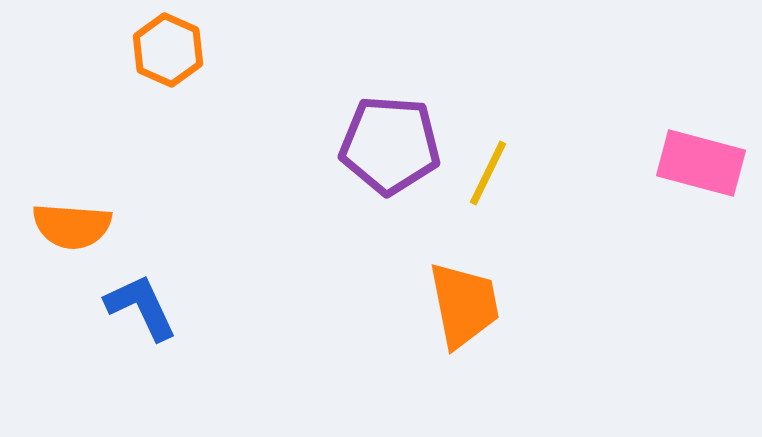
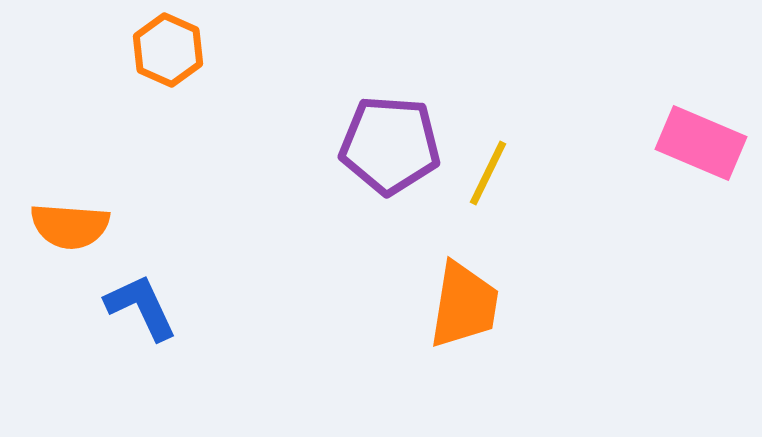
pink rectangle: moved 20 px up; rotated 8 degrees clockwise
orange semicircle: moved 2 px left
orange trapezoid: rotated 20 degrees clockwise
